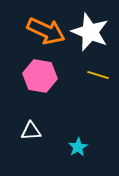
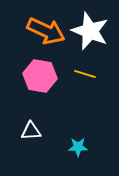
white star: moved 1 px up
yellow line: moved 13 px left, 1 px up
cyan star: rotated 30 degrees clockwise
